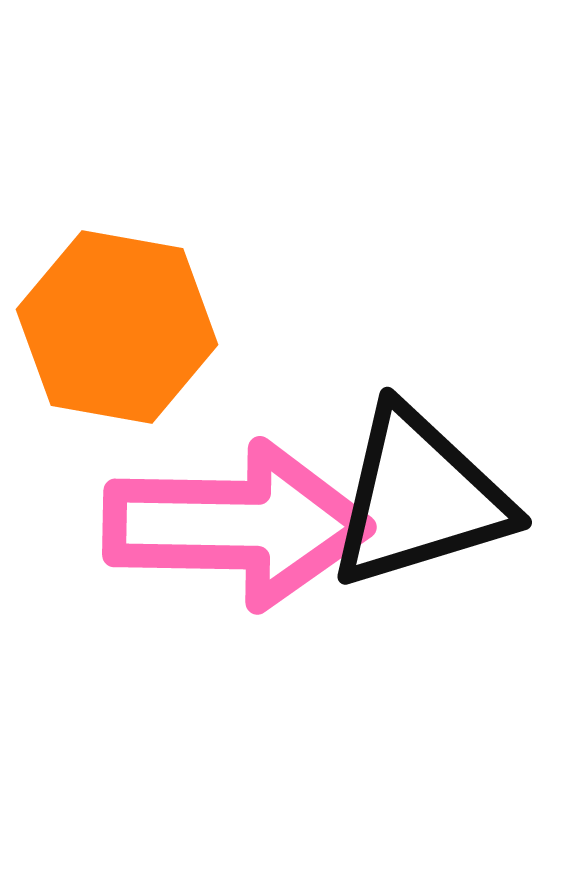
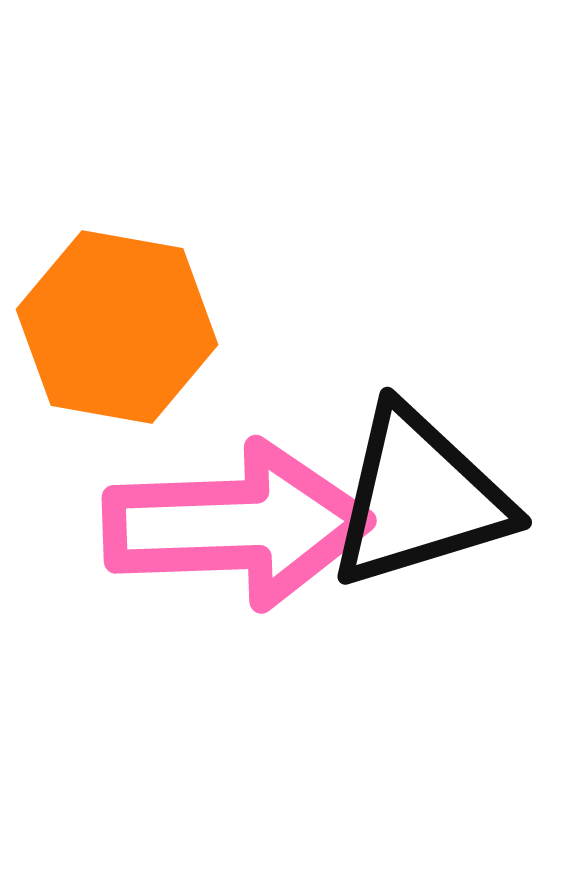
pink arrow: rotated 3 degrees counterclockwise
